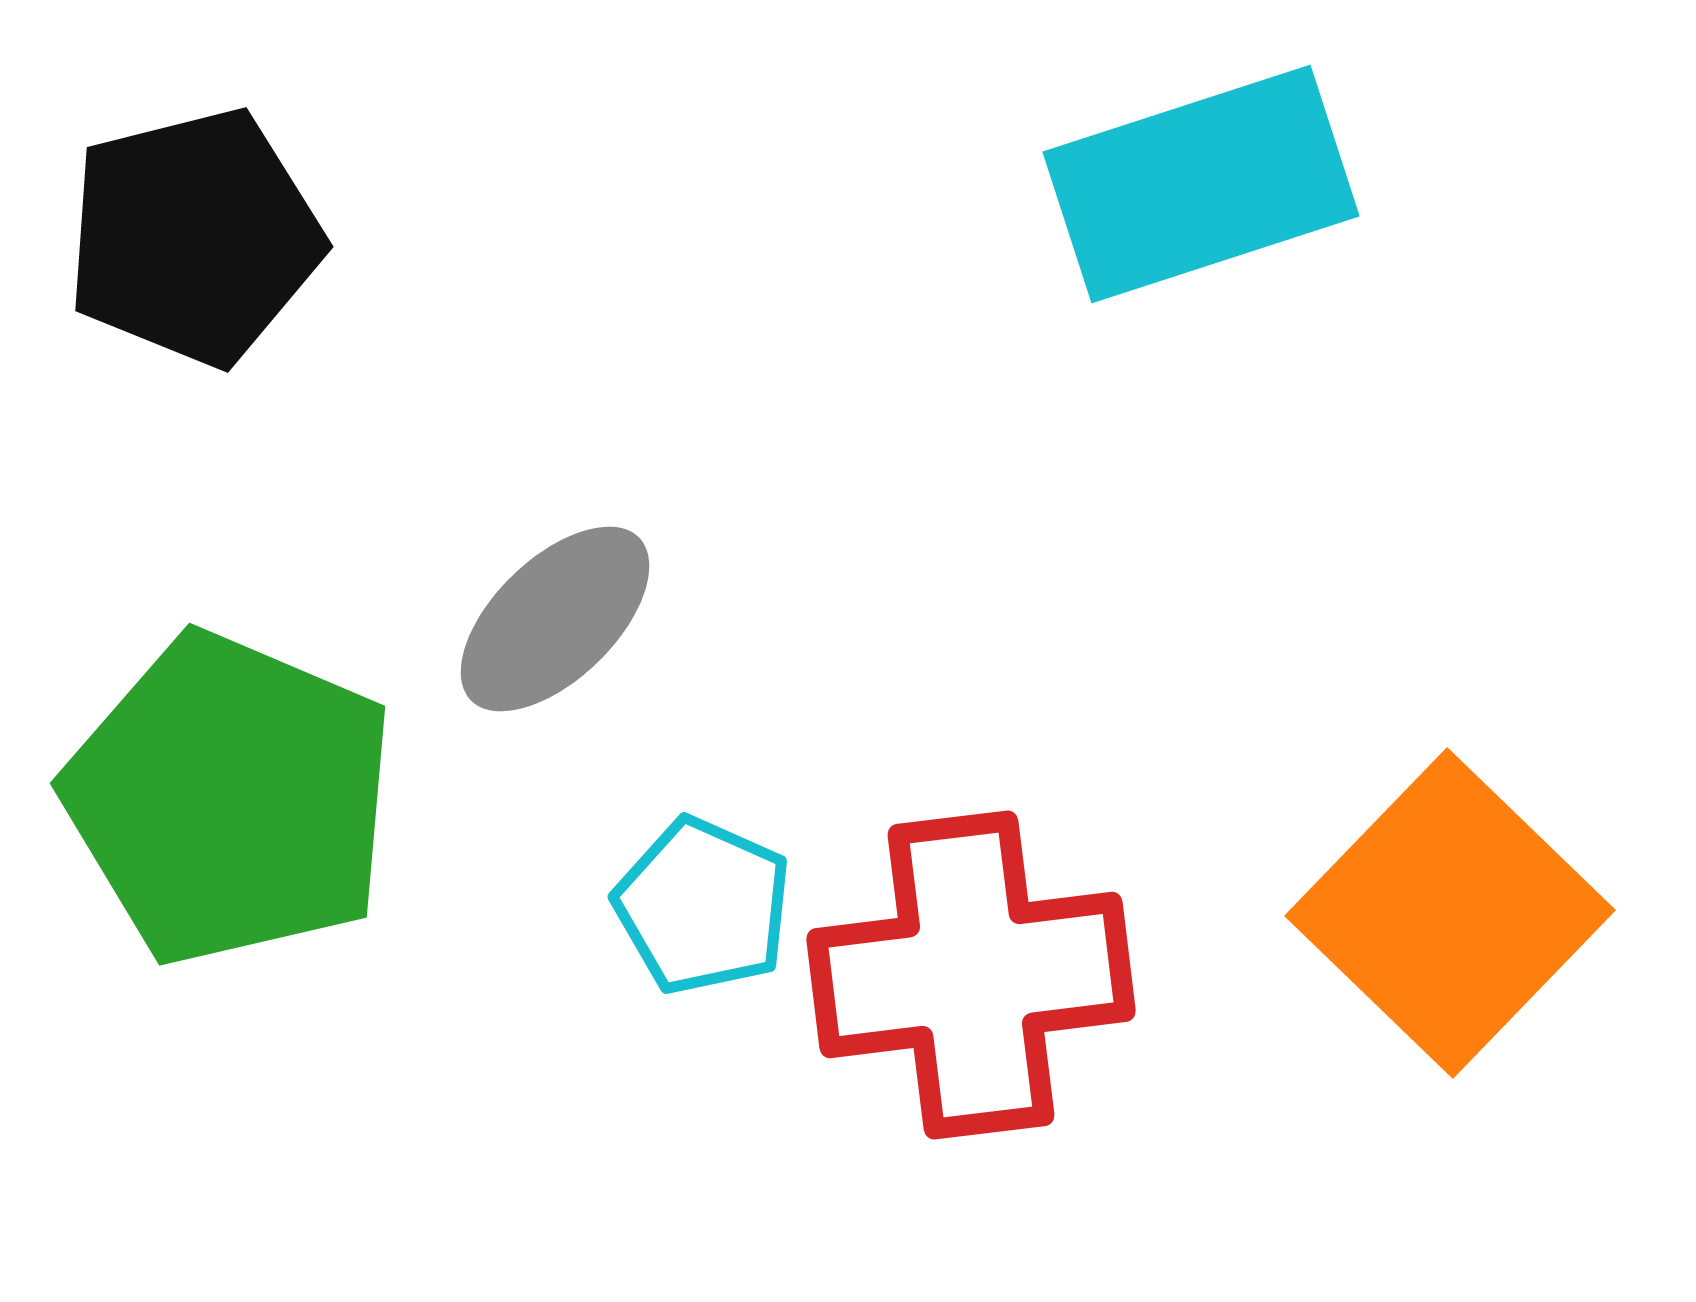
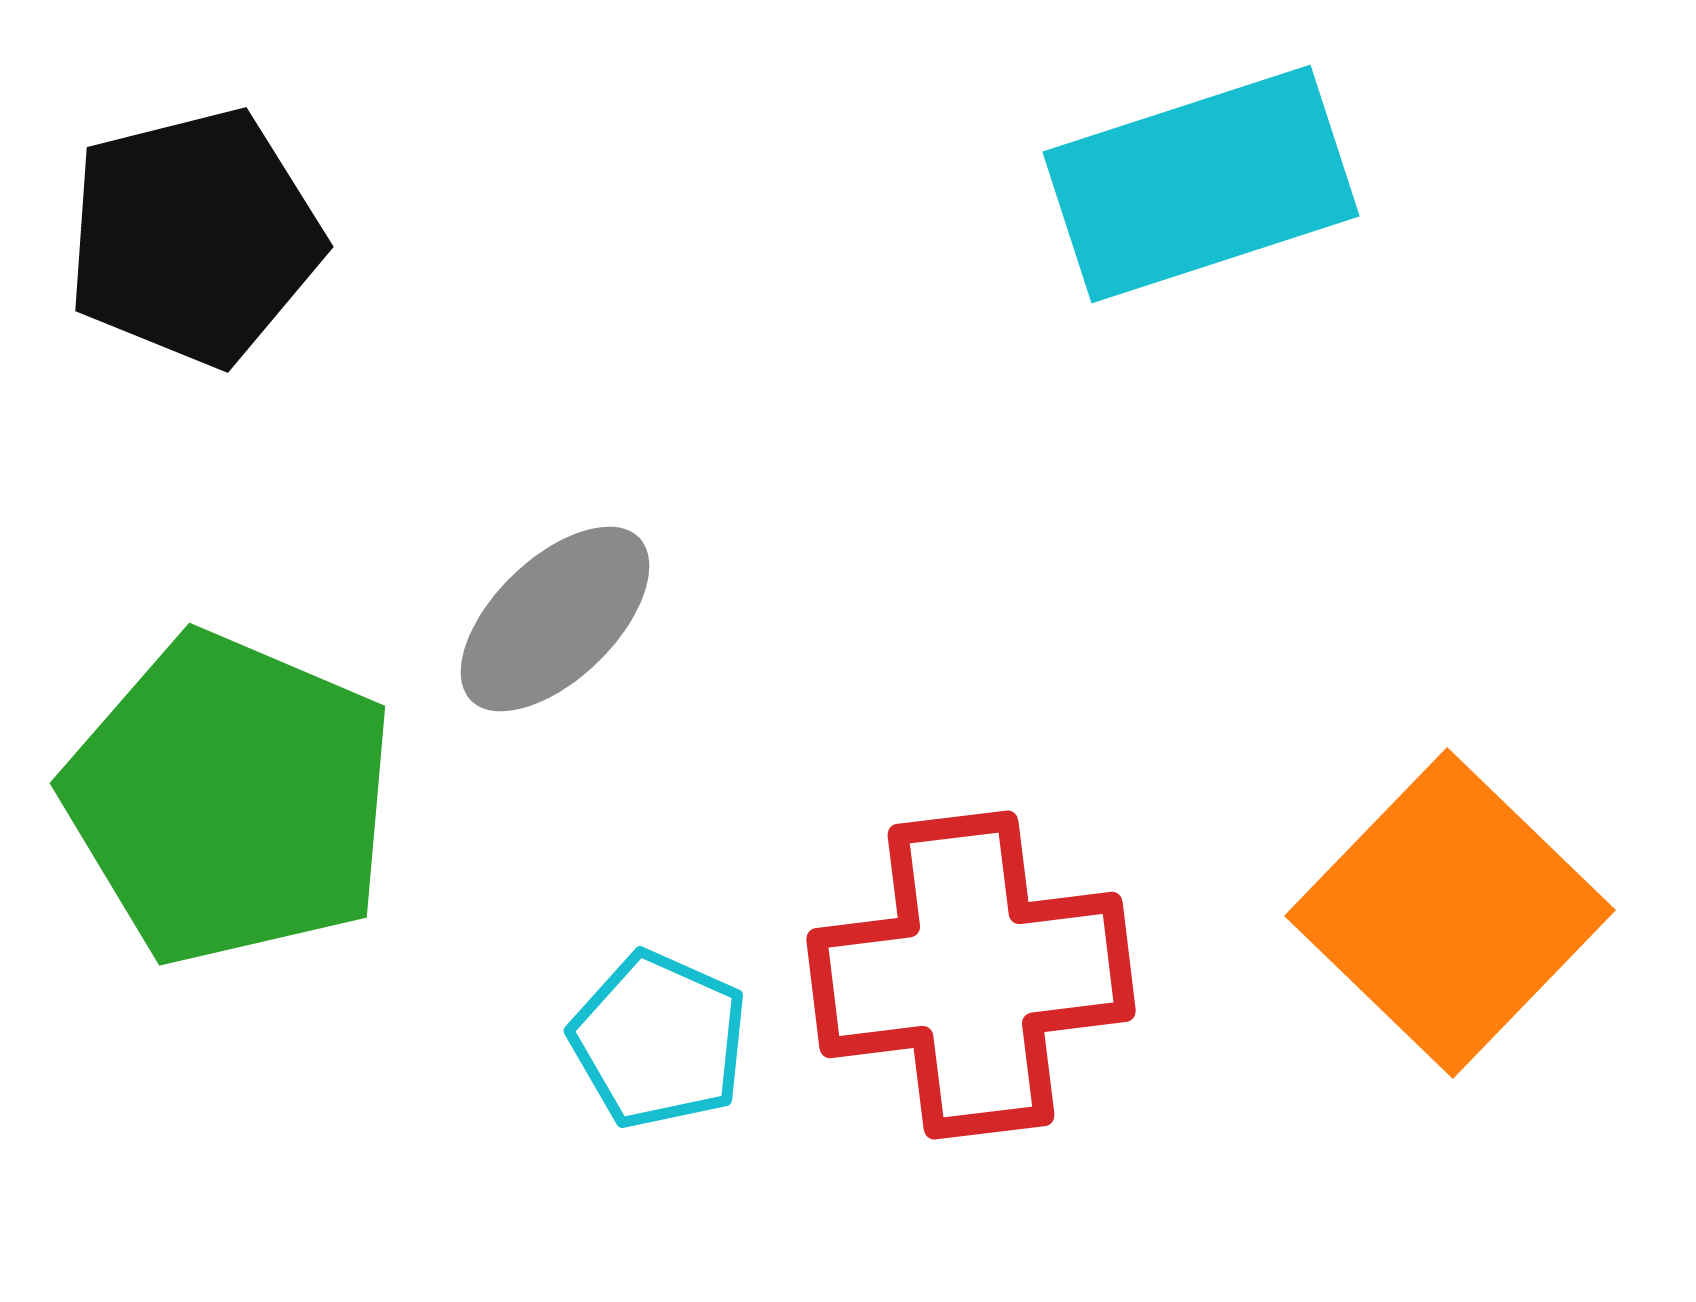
cyan pentagon: moved 44 px left, 134 px down
